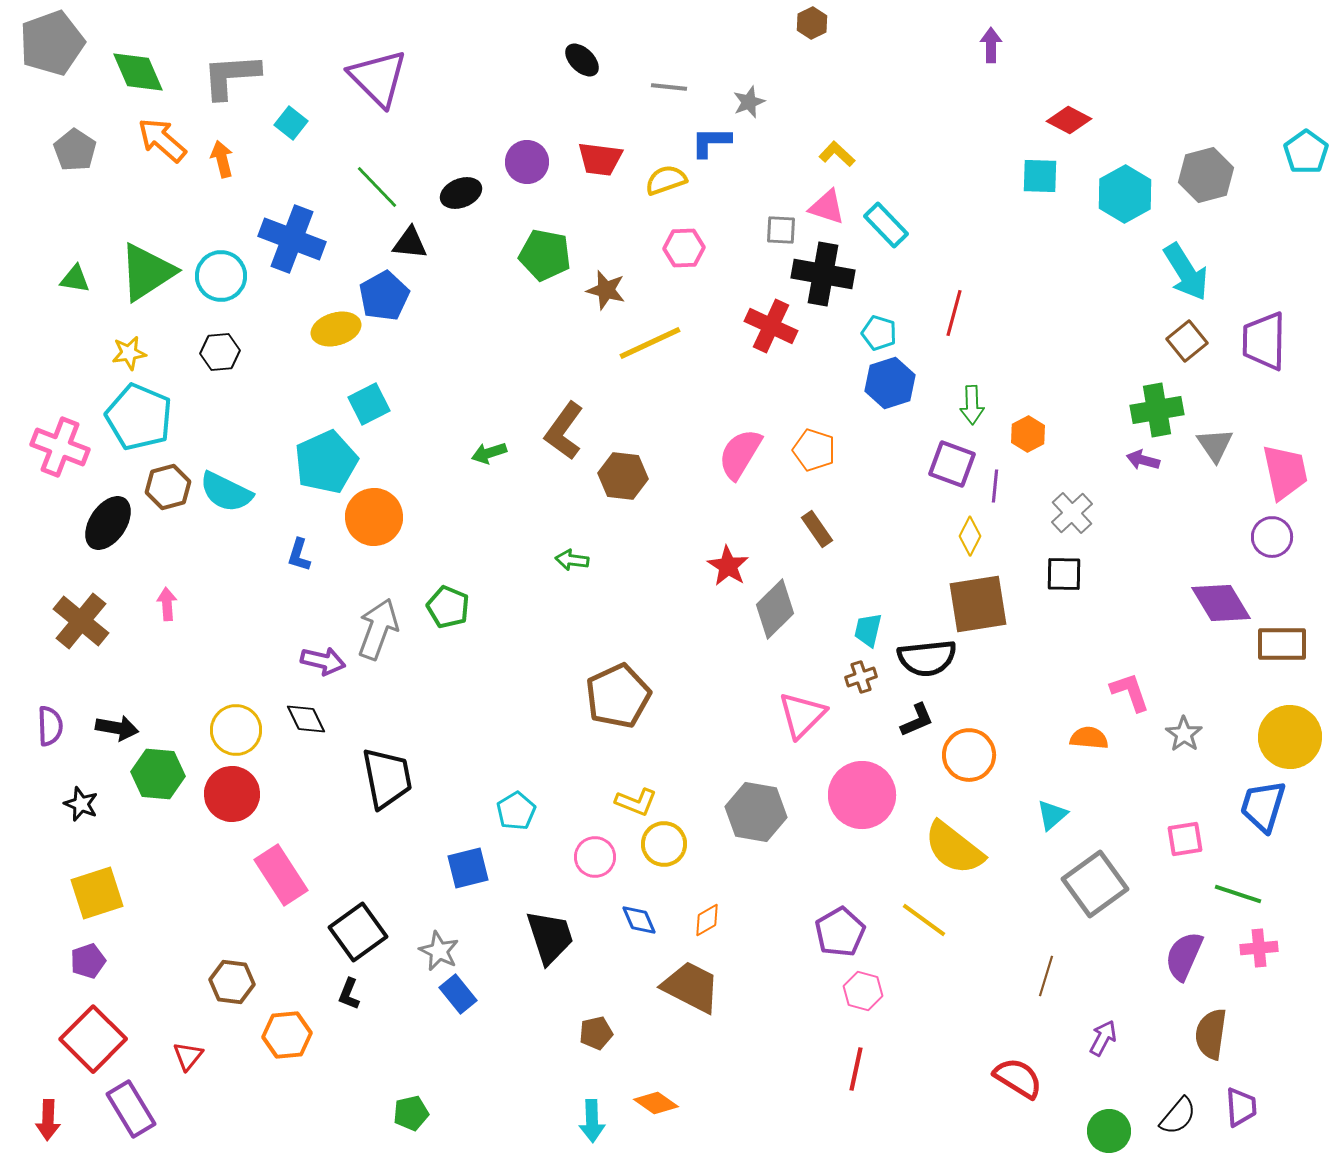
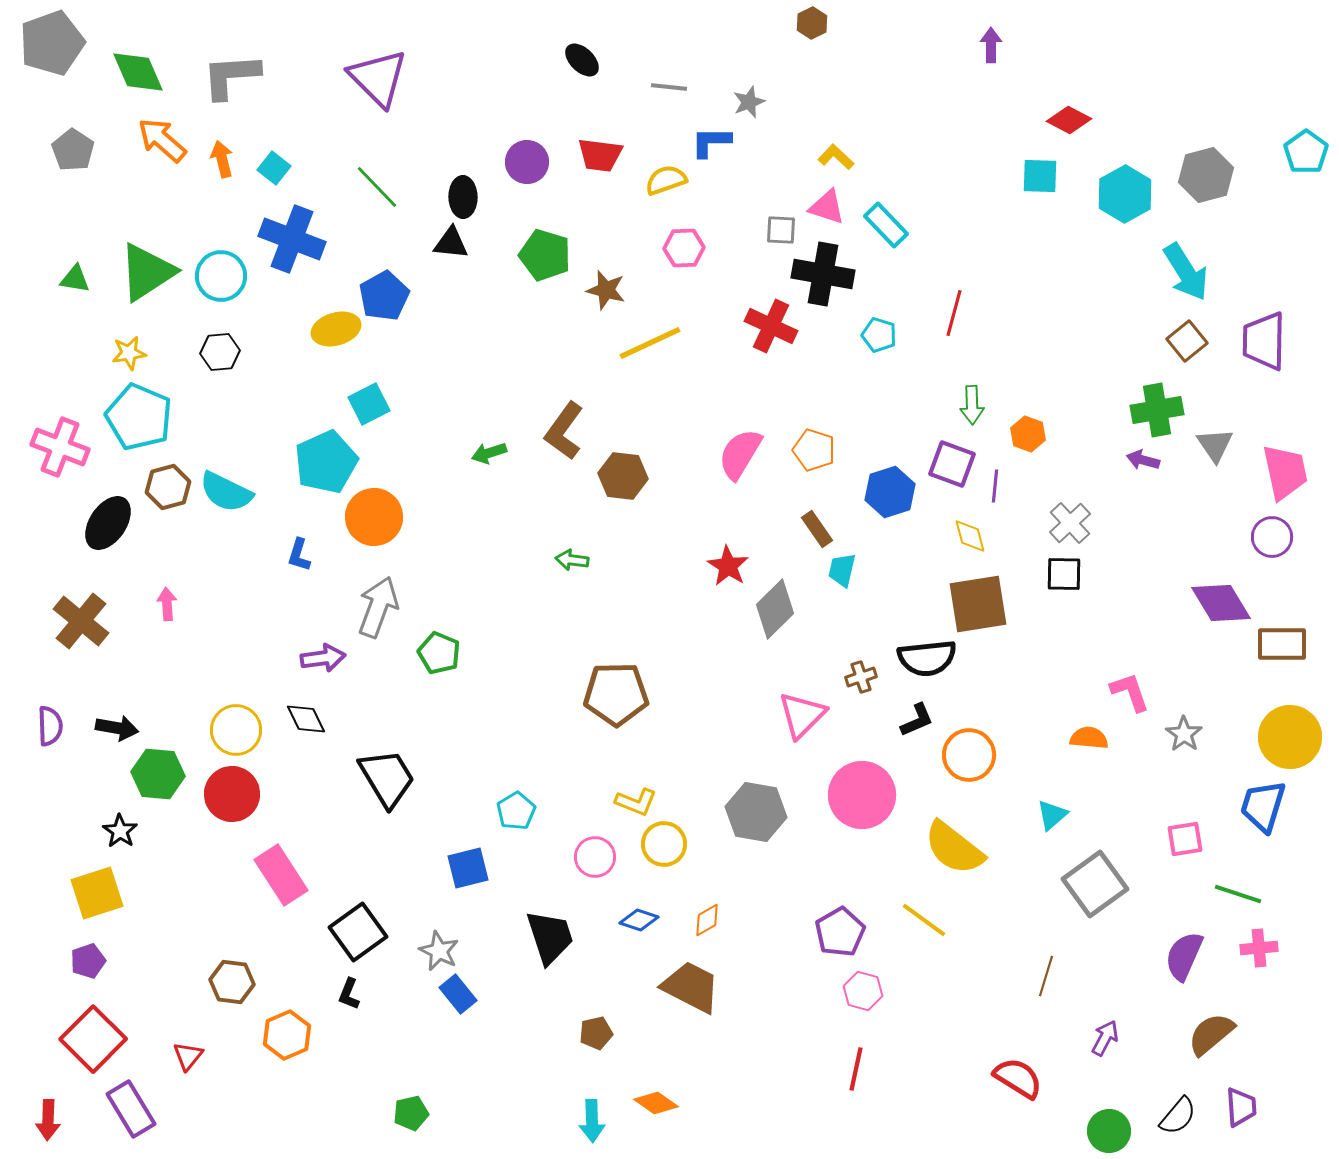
cyan square at (291, 123): moved 17 px left, 45 px down
gray pentagon at (75, 150): moved 2 px left
yellow L-shape at (837, 154): moved 1 px left, 3 px down
red trapezoid at (600, 159): moved 4 px up
black ellipse at (461, 193): moved 2 px right, 4 px down; rotated 69 degrees counterclockwise
black triangle at (410, 243): moved 41 px right
green pentagon at (545, 255): rotated 6 degrees clockwise
cyan pentagon at (879, 333): moved 2 px down
blue hexagon at (890, 383): moved 109 px down
orange hexagon at (1028, 434): rotated 12 degrees counterclockwise
gray cross at (1072, 513): moved 2 px left, 10 px down
yellow diamond at (970, 536): rotated 42 degrees counterclockwise
green pentagon at (448, 607): moved 9 px left, 46 px down
gray arrow at (378, 629): moved 22 px up
cyan trapezoid at (868, 630): moved 26 px left, 60 px up
purple arrow at (323, 661): moved 3 px up; rotated 21 degrees counterclockwise
brown pentagon at (618, 696): moved 2 px left, 2 px up; rotated 24 degrees clockwise
black trapezoid at (387, 778): rotated 20 degrees counterclockwise
black star at (81, 804): moved 39 px right, 27 px down; rotated 12 degrees clockwise
blue diamond at (639, 920): rotated 48 degrees counterclockwise
brown semicircle at (1211, 1034): rotated 42 degrees clockwise
orange hexagon at (287, 1035): rotated 18 degrees counterclockwise
purple arrow at (1103, 1038): moved 2 px right
